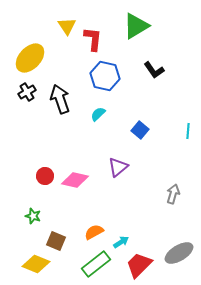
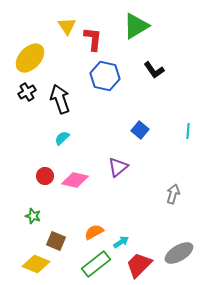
cyan semicircle: moved 36 px left, 24 px down
